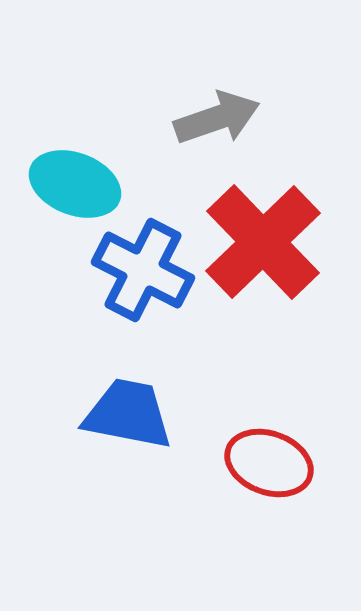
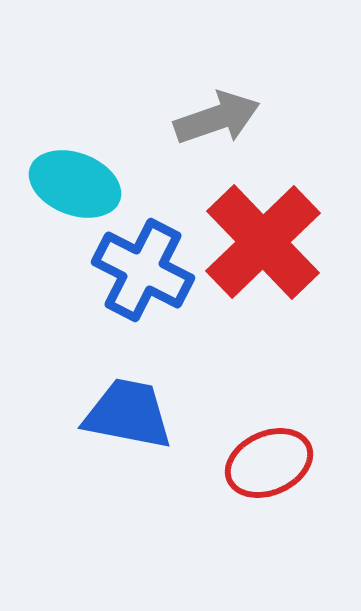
red ellipse: rotated 44 degrees counterclockwise
